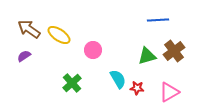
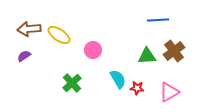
brown arrow: rotated 40 degrees counterclockwise
green triangle: rotated 12 degrees clockwise
